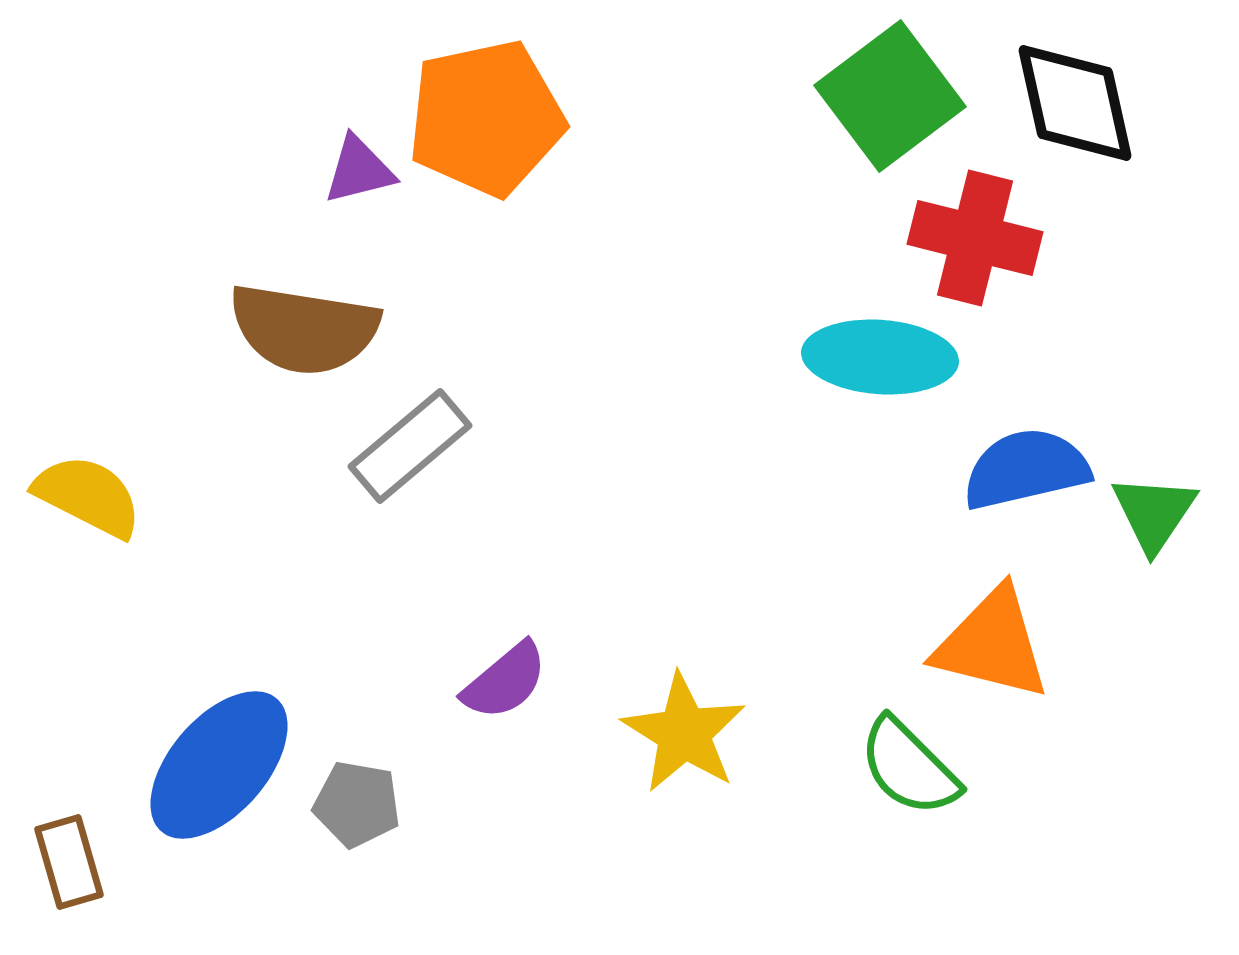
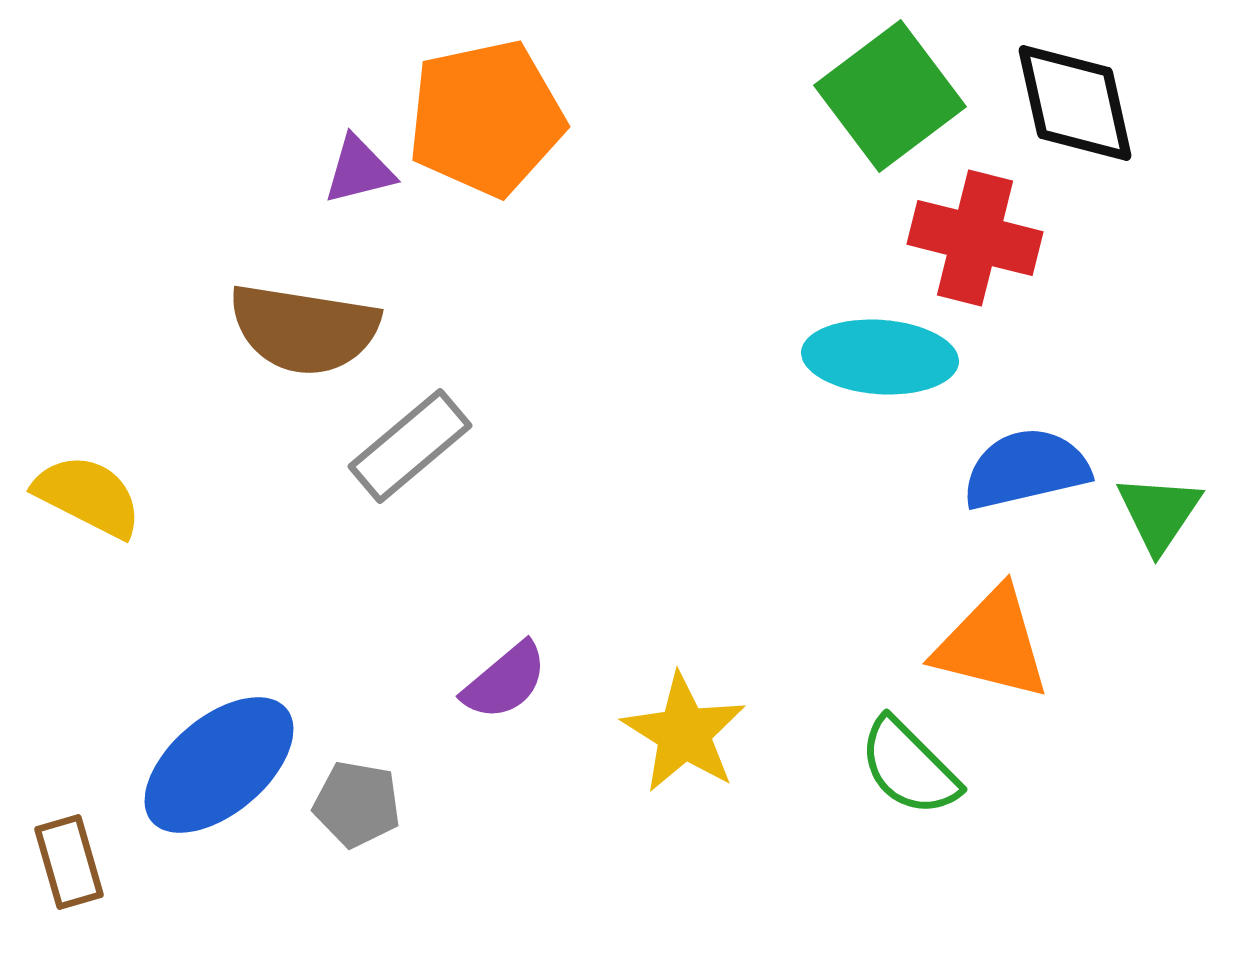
green triangle: moved 5 px right
blue ellipse: rotated 9 degrees clockwise
